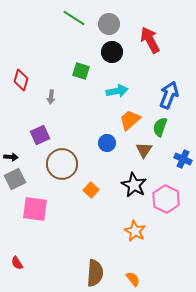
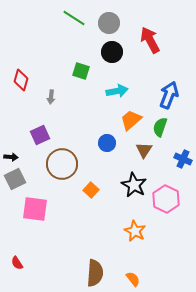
gray circle: moved 1 px up
orange trapezoid: moved 1 px right
